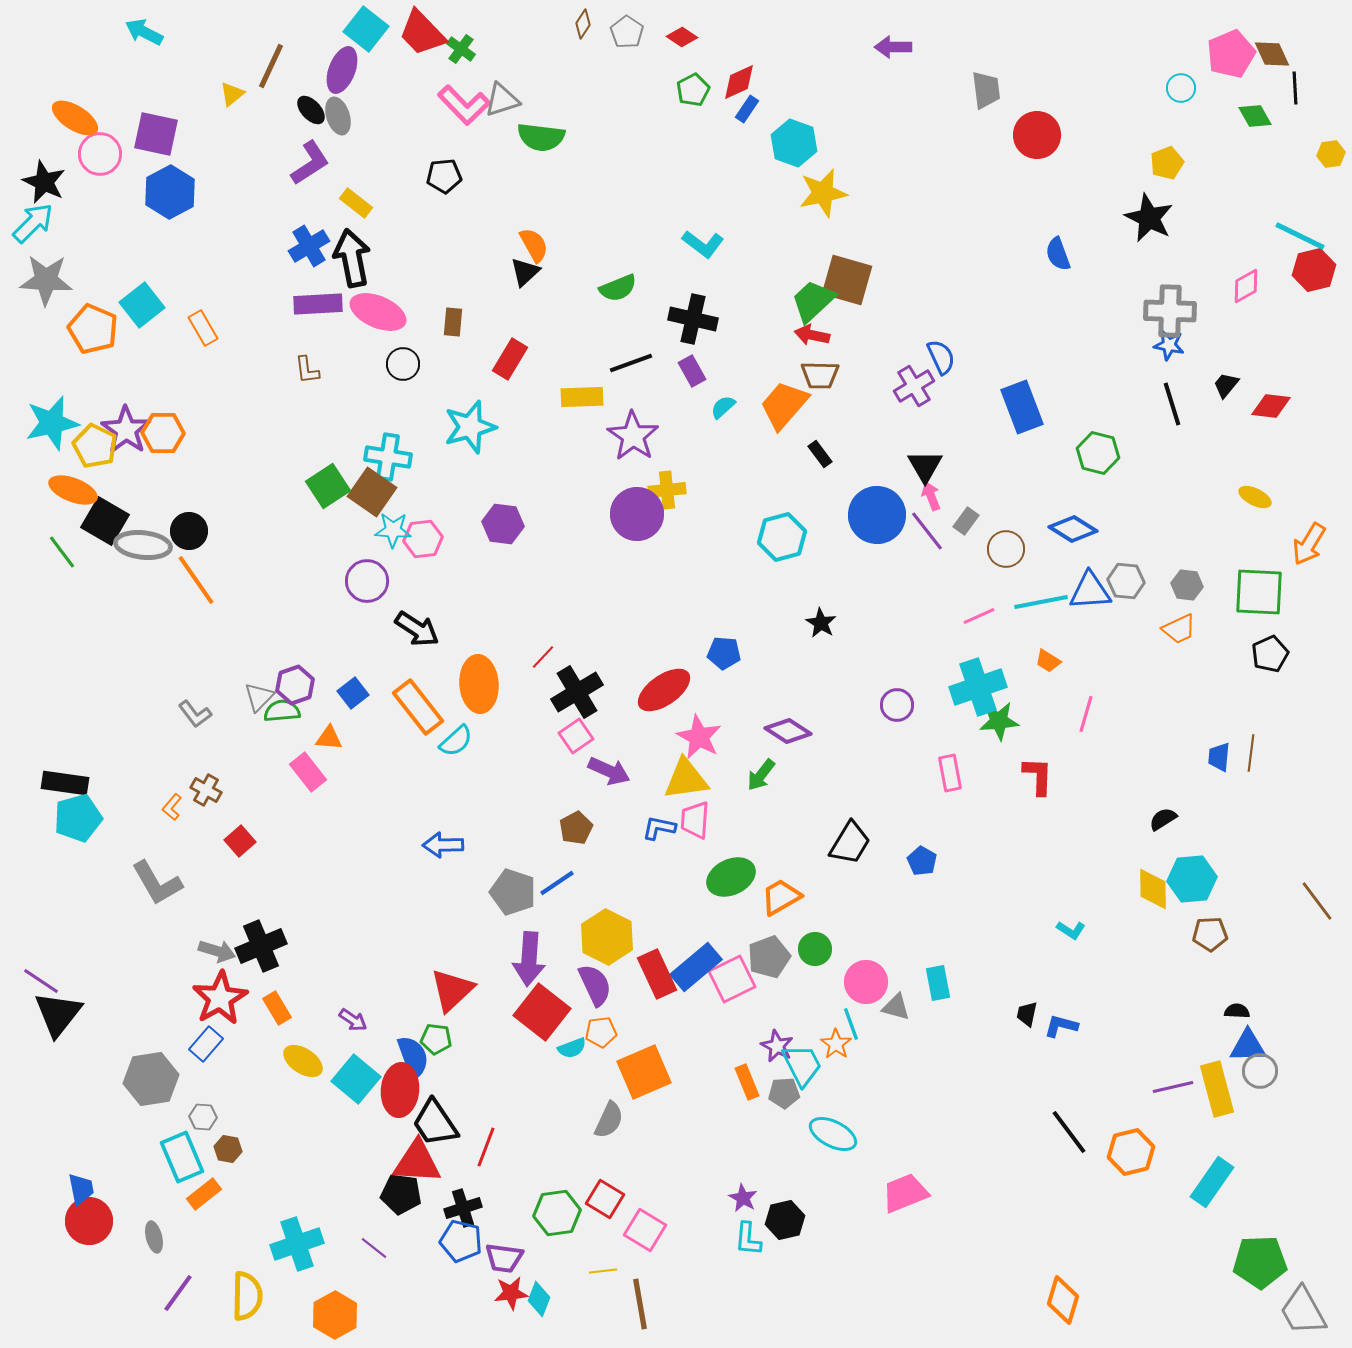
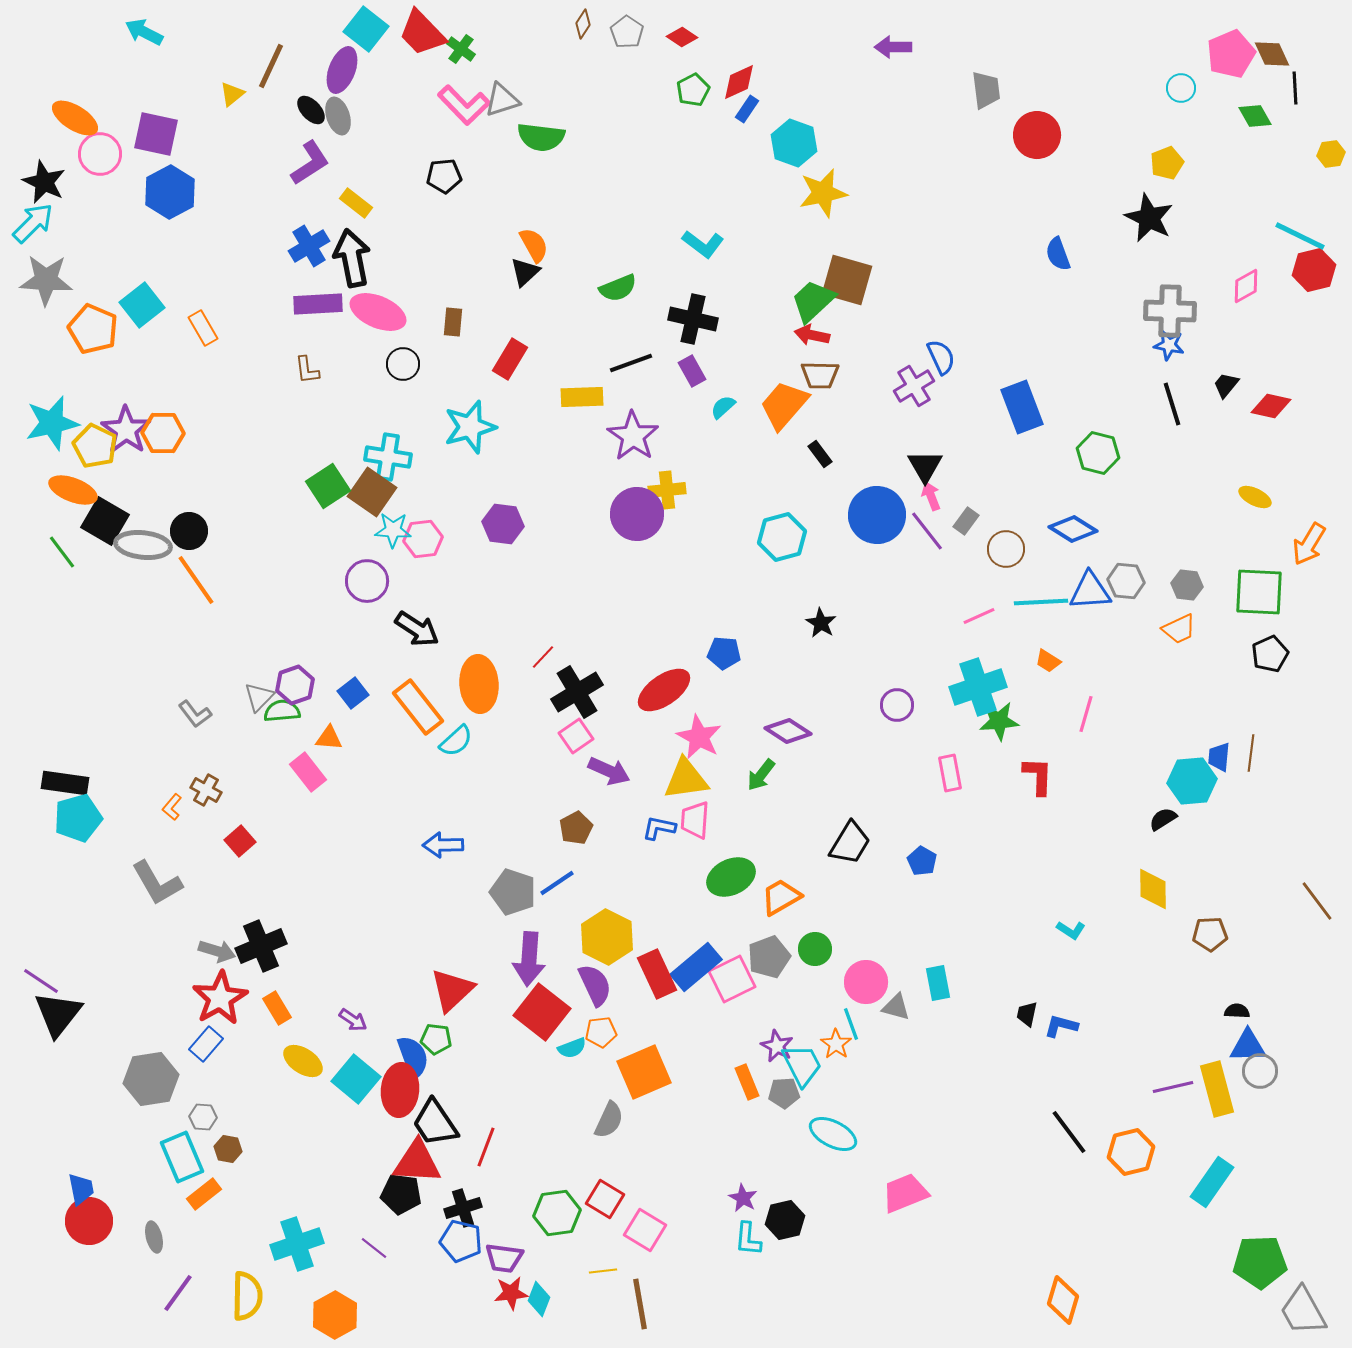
red diamond at (1271, 406): rotated 6 degrees clockwise
cyan line at (1041, 602): rotated 8 degrees clockwise
cyan hexagon at (1192, 879): moved 98 px up
